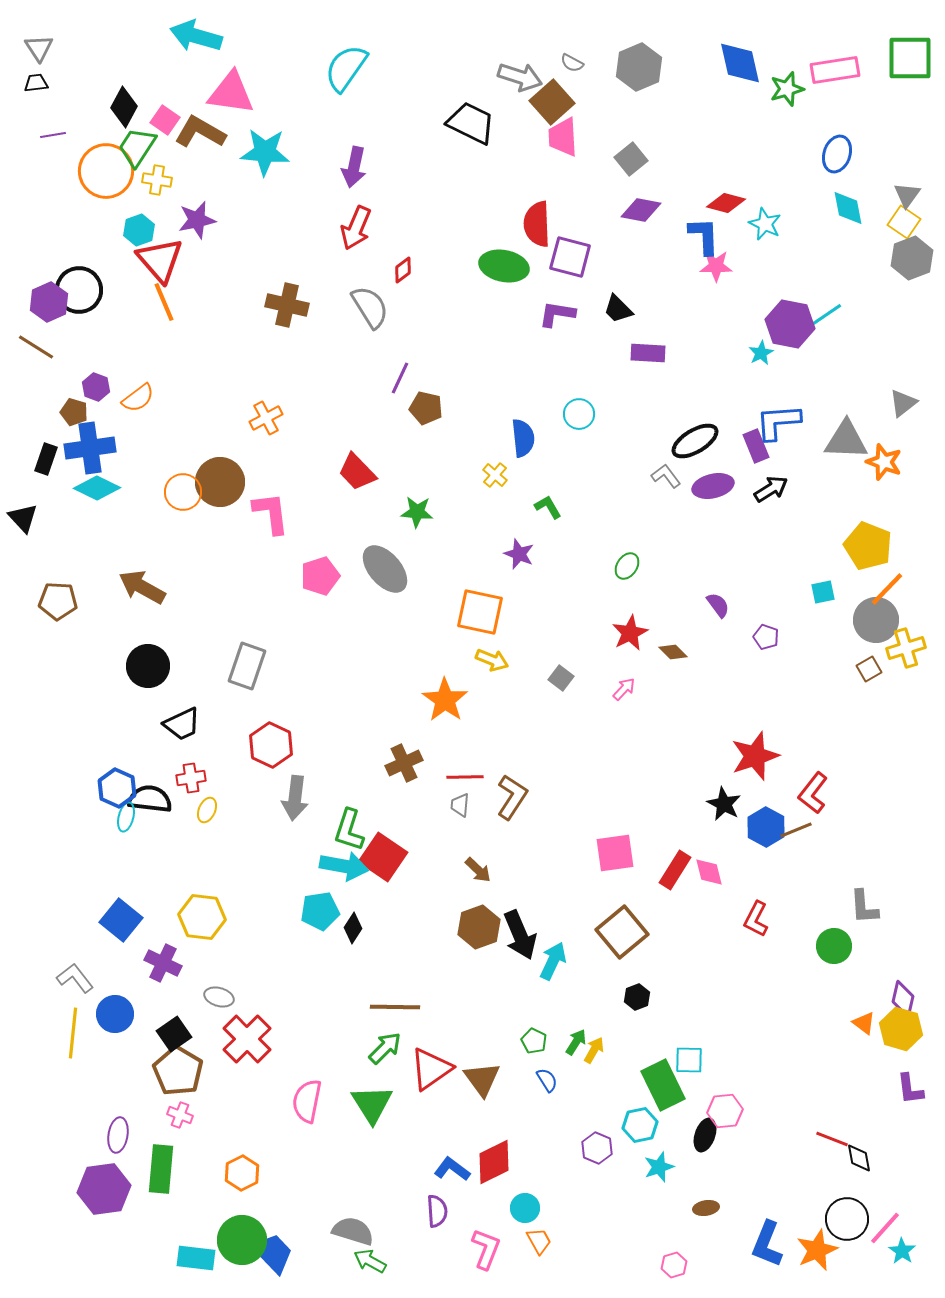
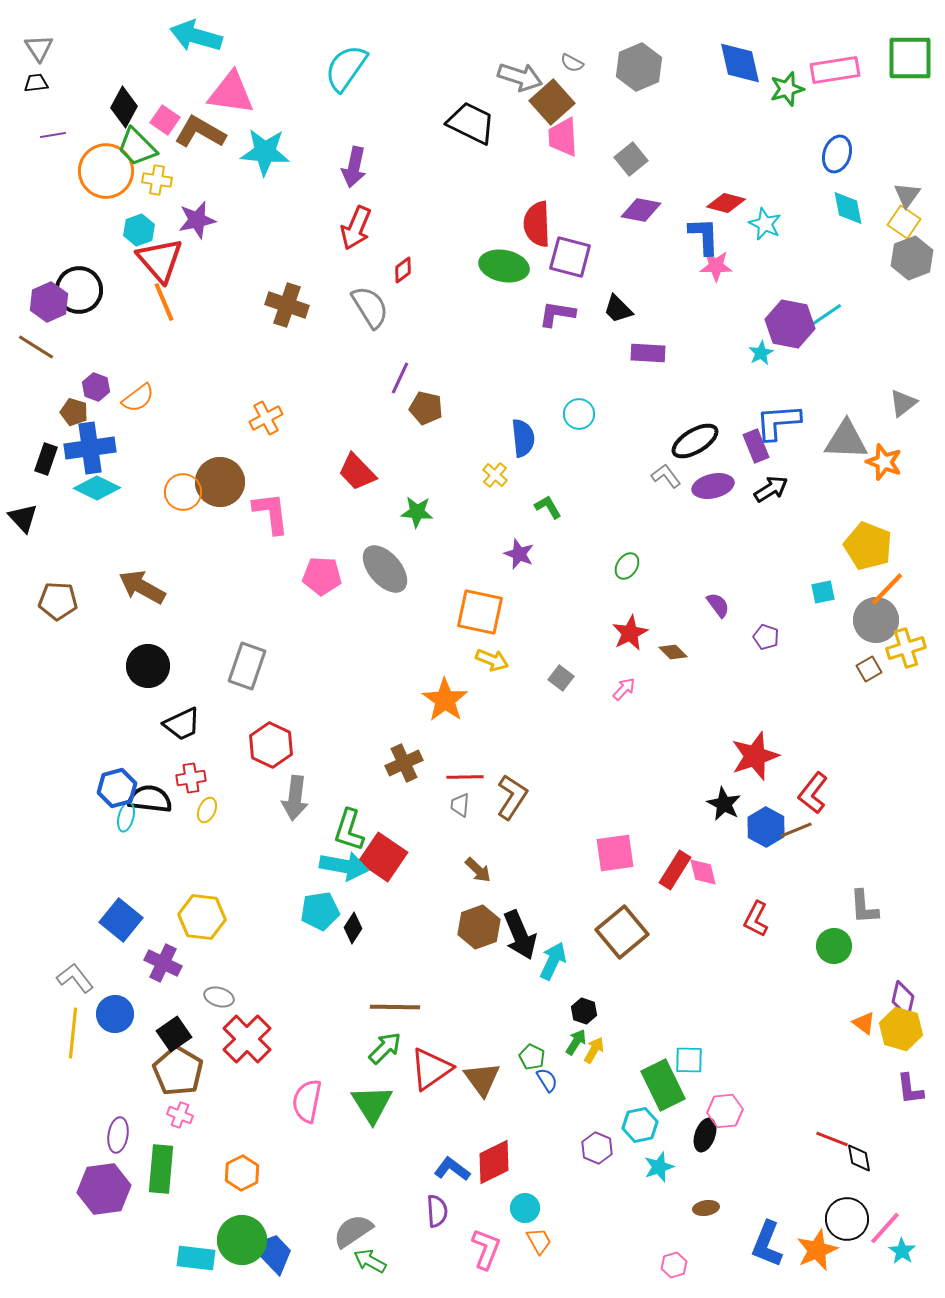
green trapezoid at (137, 147): rotated 78 degrees counterclockwise
brown cross at (287, 305): rotated 6 degrees clockwise
pink pentagon at (320, 576): moved 2 px right; rotated 21 degrees clockwise
blue hexagon at (117, 788): rotated 21 degrees clockwise
pink diamond at (709, 872): moved 6 px left
black hexagon at (637, 997): moved 53 px left, 14 px down; rotated 20 degrees counterclockwise
green pentagon at (534, 1041): moved 2 px left, 16 px down
gray semicircle at (353, 1231): rotated 51 degrees counterclockwise
